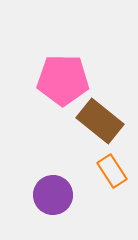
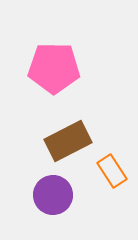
pink pentagon: moved 9 px left, 12 px up
brown rectangle: moved 32 px left, 20 px down; rotated 66 degrees counterclockwise
